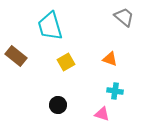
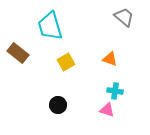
brown rectangle: moved 2 px right, 3 px up
pink triangle: moved 5 px right, 4 px up
